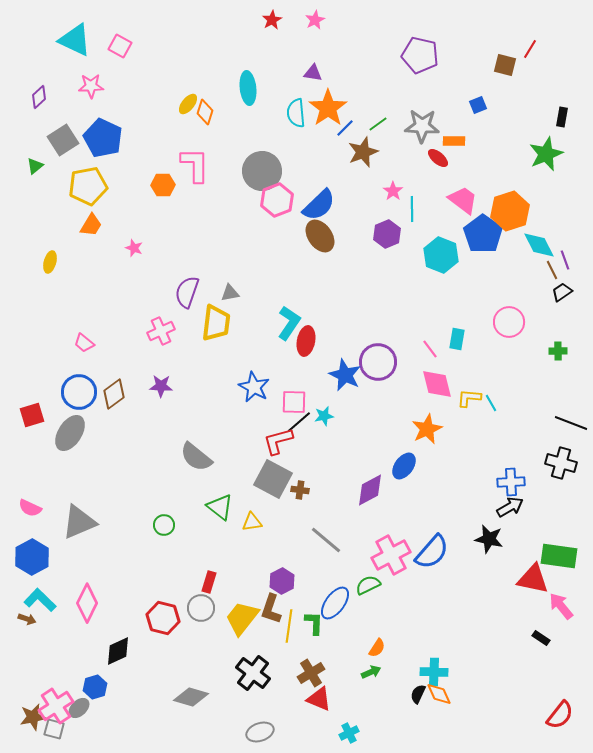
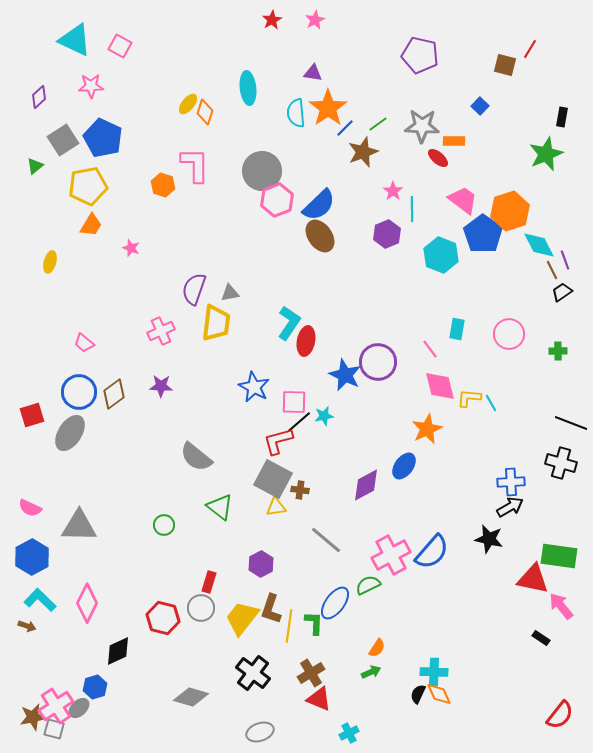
blue square at (478, 105): moved 2 px right, 1 px down; rotated 24 degrees counterclockwise
orange hexagon at (163, 185): rotated 20 degrees clockwise
pink star at (134, 248): moved 3 px left
purple semicircle at (187, 292): moved 7 px right, 3 px up
pink circle at (509, 322): moved 12 px down
cyan rectangle at (457, 339): moved 10 px up
pink diamond at (437, 384): moved 3 px right, 2 px down
purple diamond at (370, 490): moved 4 px left, 5 px up
gray triangle at (79, 522): moved 4 px down; rotated 24 degrees clockwise
yellow triangle at (252, 522): moved 24 px right, 15 px up
purple hexagon at (282, 581): moved 21 px left, 17 px up
brown arrow at (27, 619): moved 7 px down
